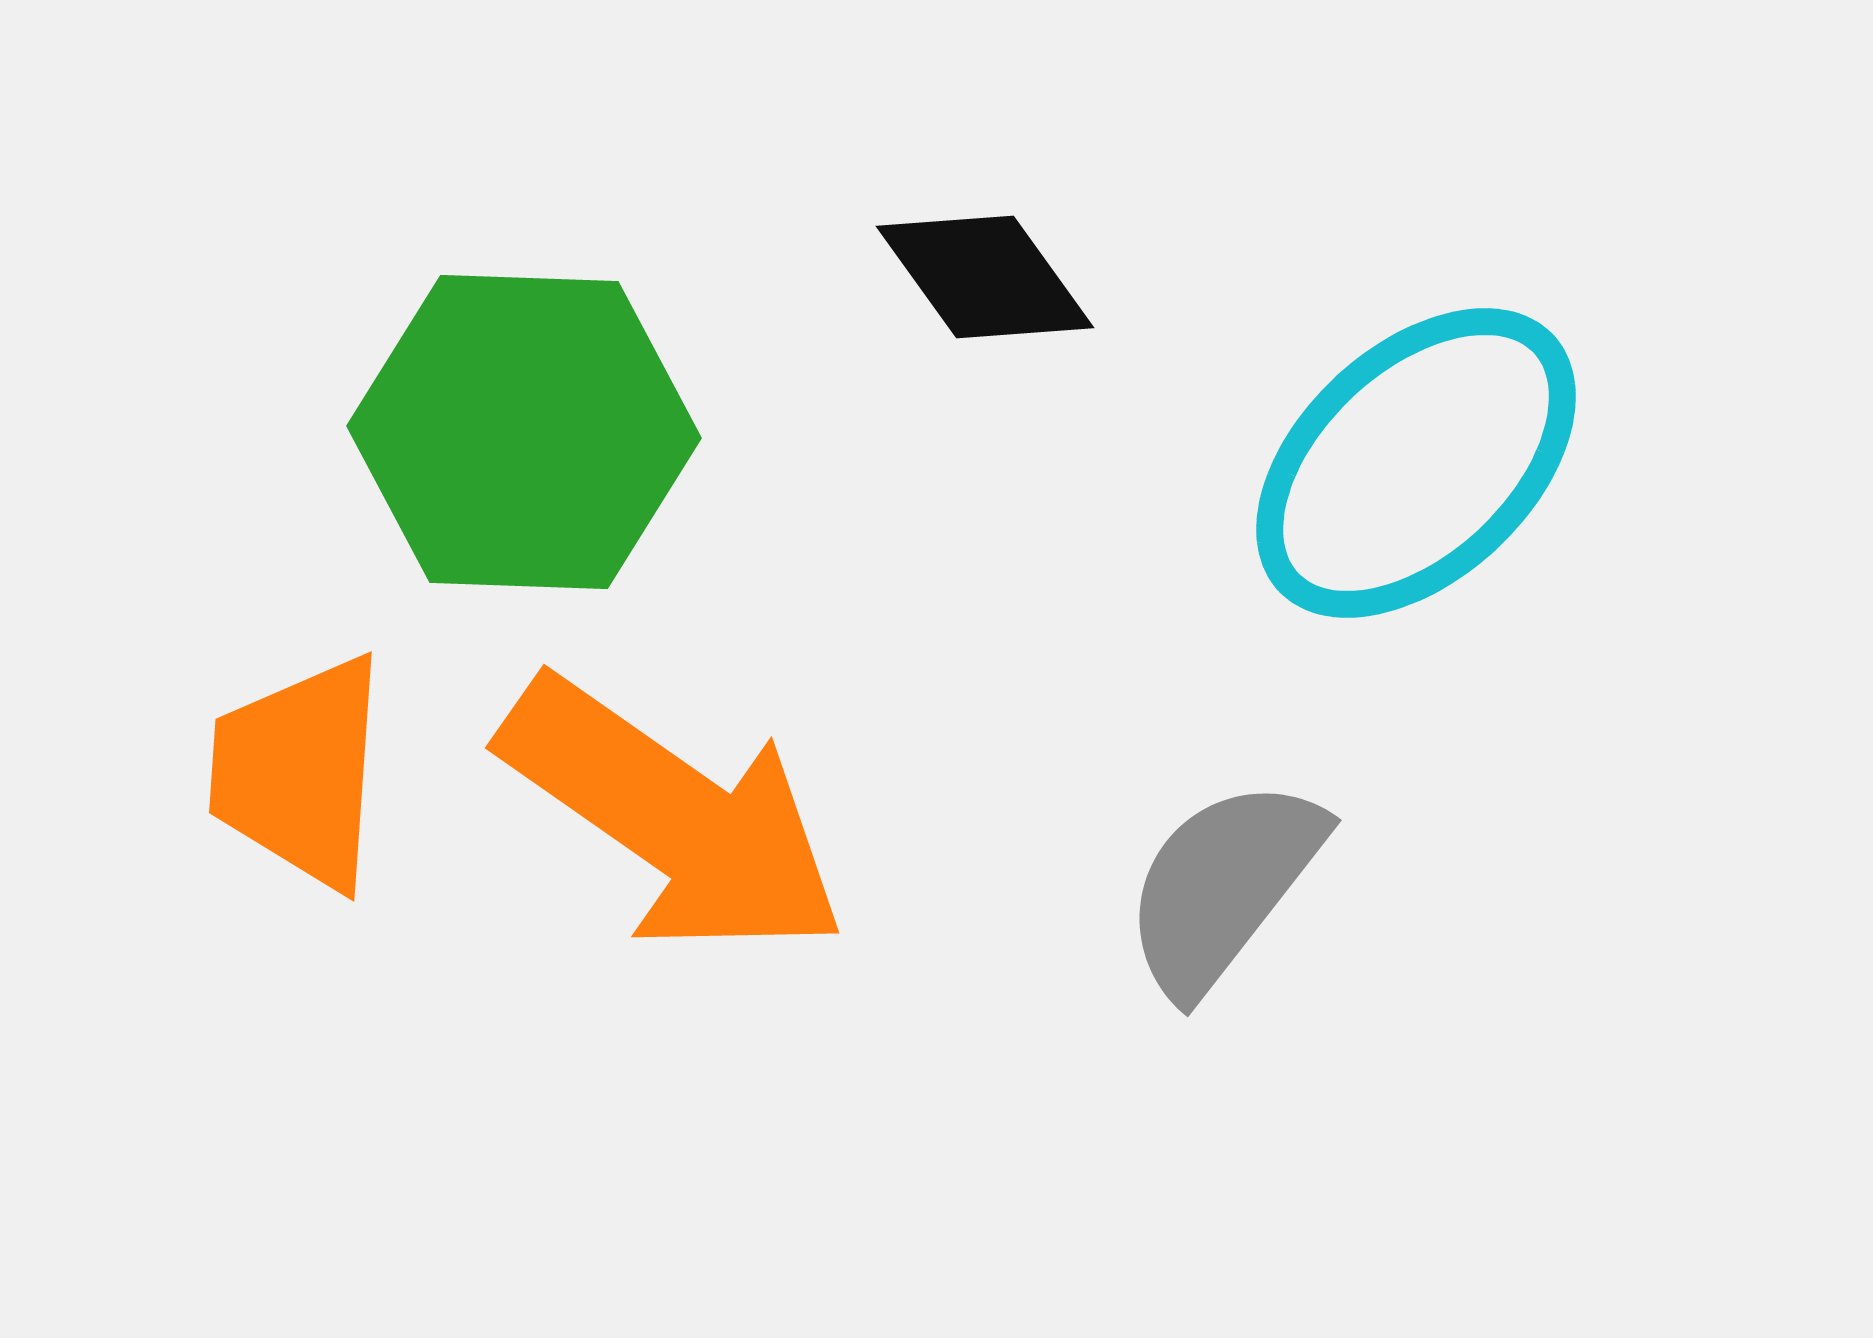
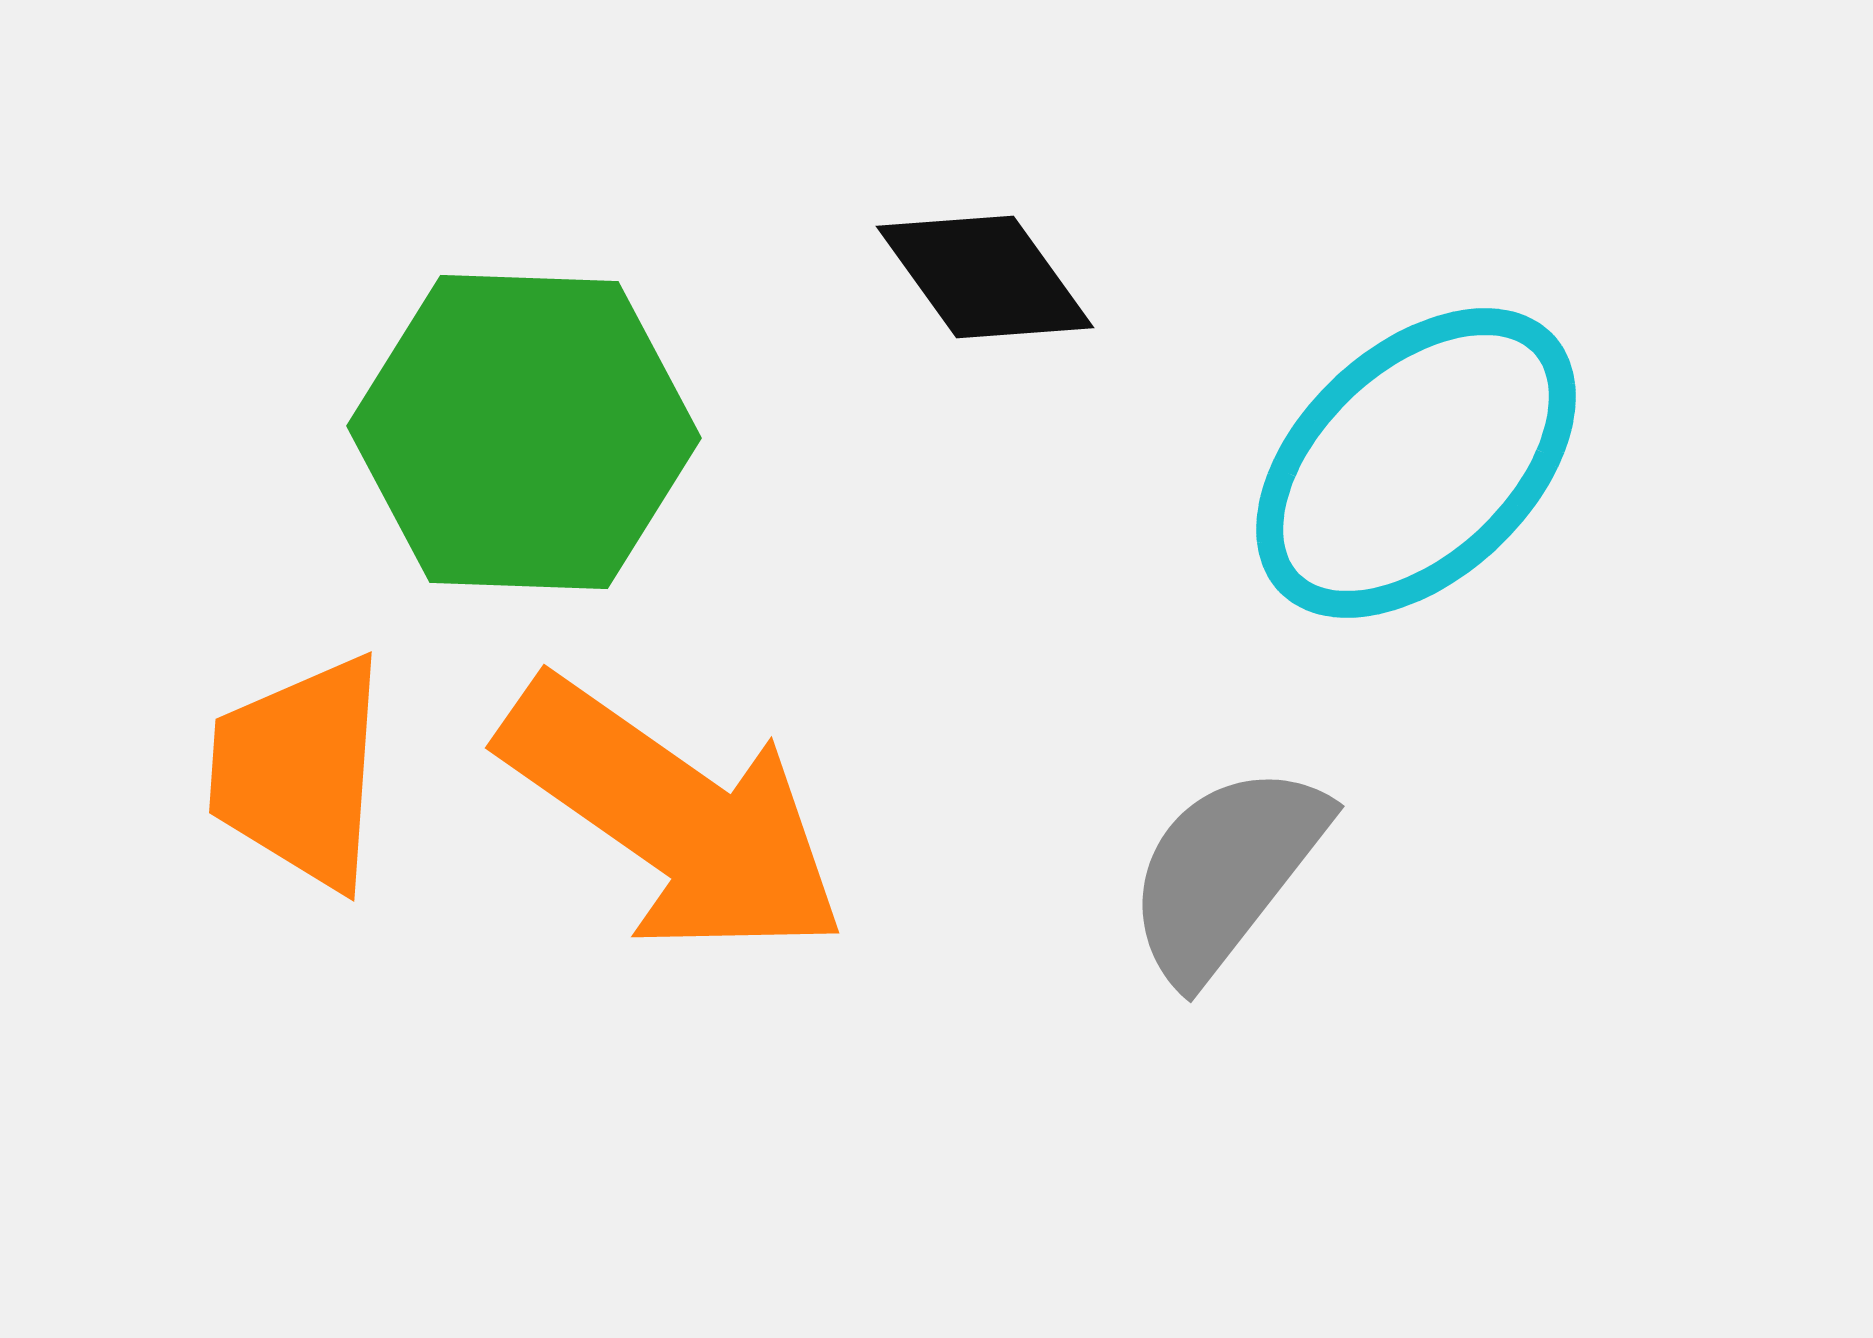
gray semicircle: moved 3 px right, 14 px up
